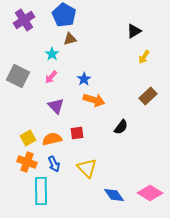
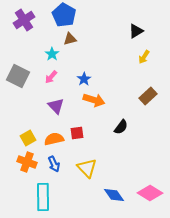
black triangle: moved 2 px right
orange semicircle: moved 2 px right
cyan rectangle: moved 2 px right, 6 px down
